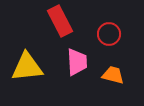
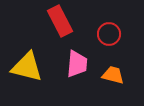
pink trapezoid: moved 2 px down; rotated 8 degrees clockwise
yellow triangle: rotated 20 degrees clockwise
